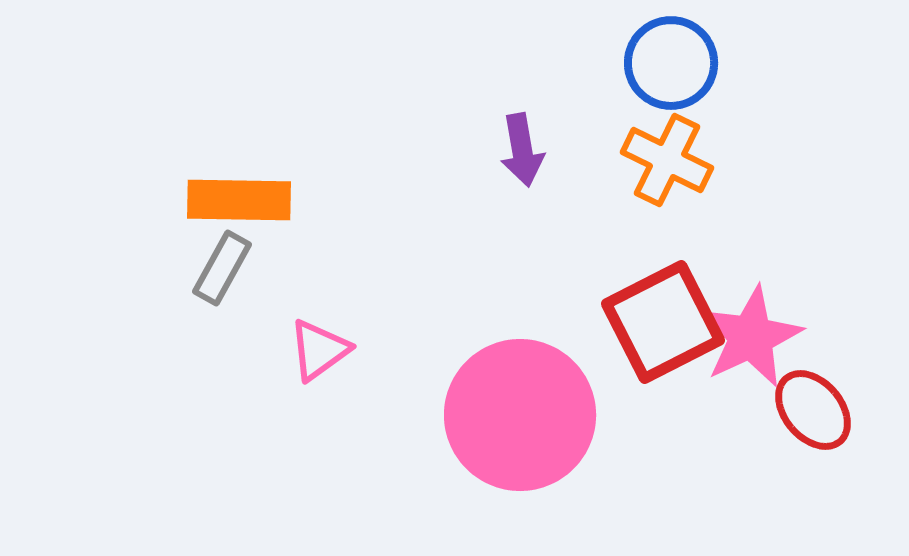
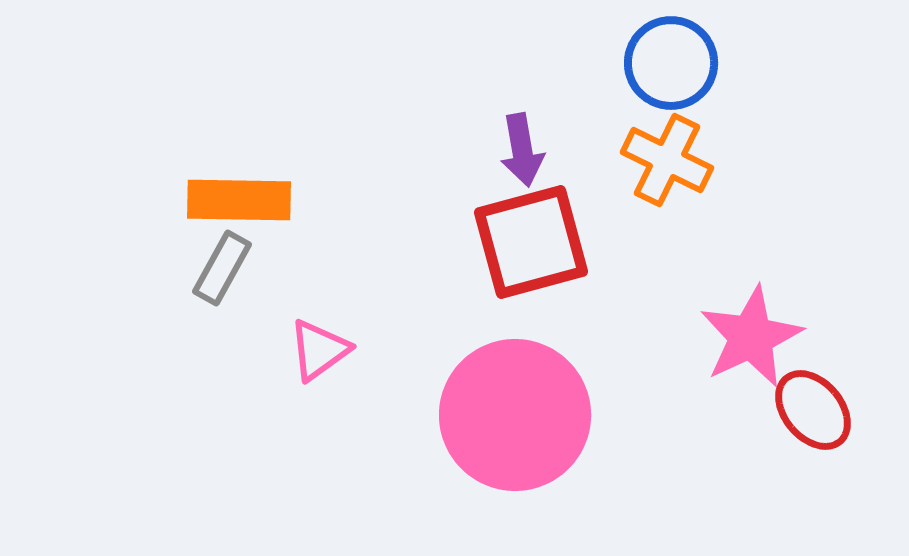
red square: moved 132 px left, 80 px up; rotated 12 degrees clockwise
pink circle: moved 5 px left
